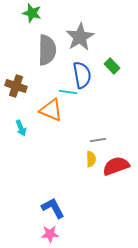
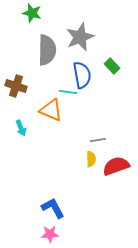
gray star: rotated 8 degrees clockwise
